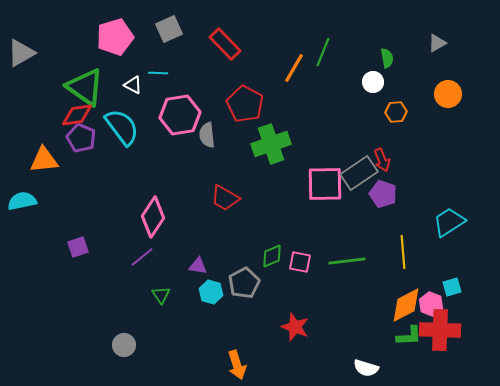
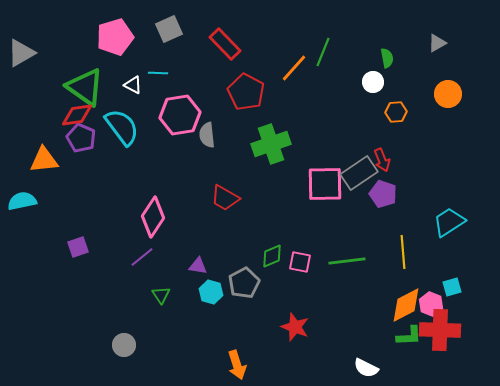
orange line at (294, 68): rotated 12 degrees clockwise
red pentagon at (245, 104): moved 1 px right, 12 px up
white semicircle at (366, 368): rotated 10 degrees clockwise
